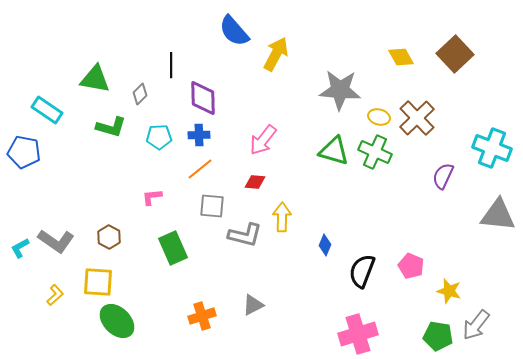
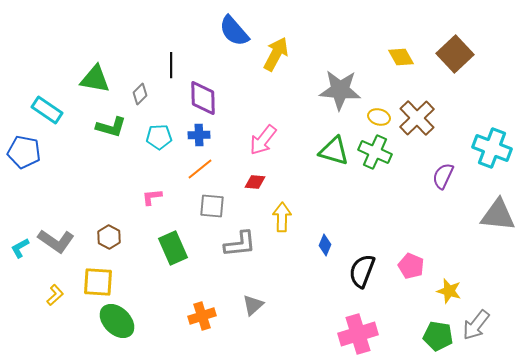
gray L-shape at (245, 235): moved 5 px left, 9 px down; rotated 20 degrees counterclockwise
gray triangle at (253, 305): rotated 15 degrees counterclockwise
